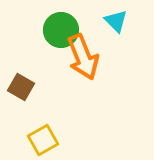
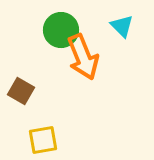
cyan triangle: moved 6 px right, 5 px down
brown square: moved 4 px down
yellow square: rotated 20 degrees clockwise
